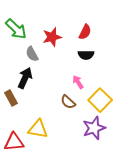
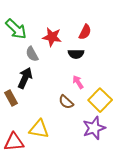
red star: rotated 24 degrees clockwise
black semicircle: moved 10 px left, 1 px up
brown semicircle: moved 2 px left
yellow triangle: moved 1 px right
